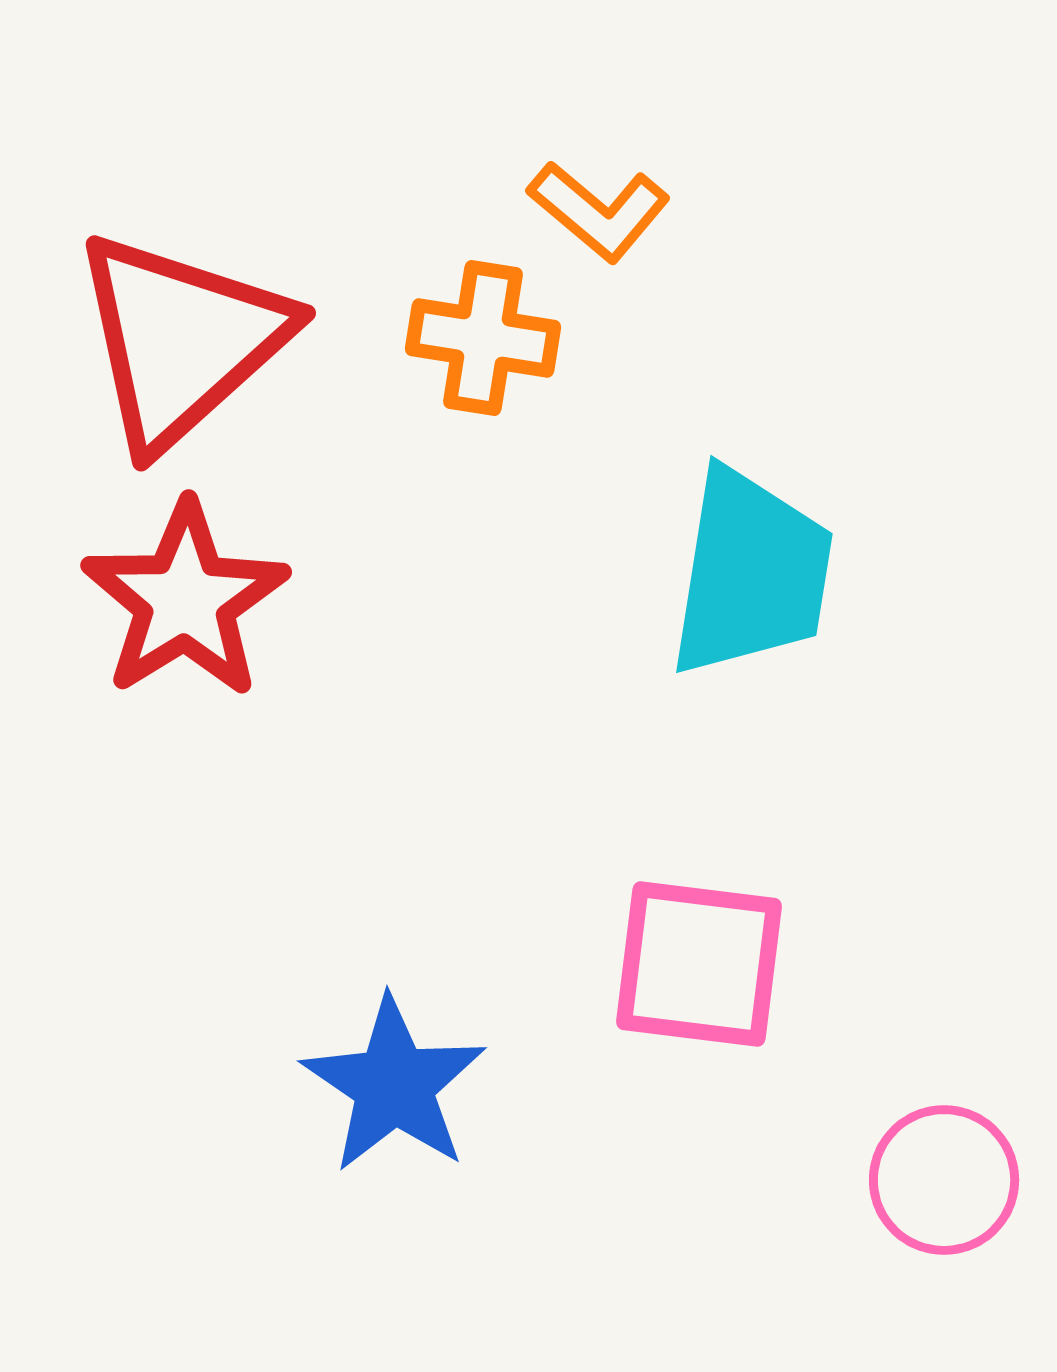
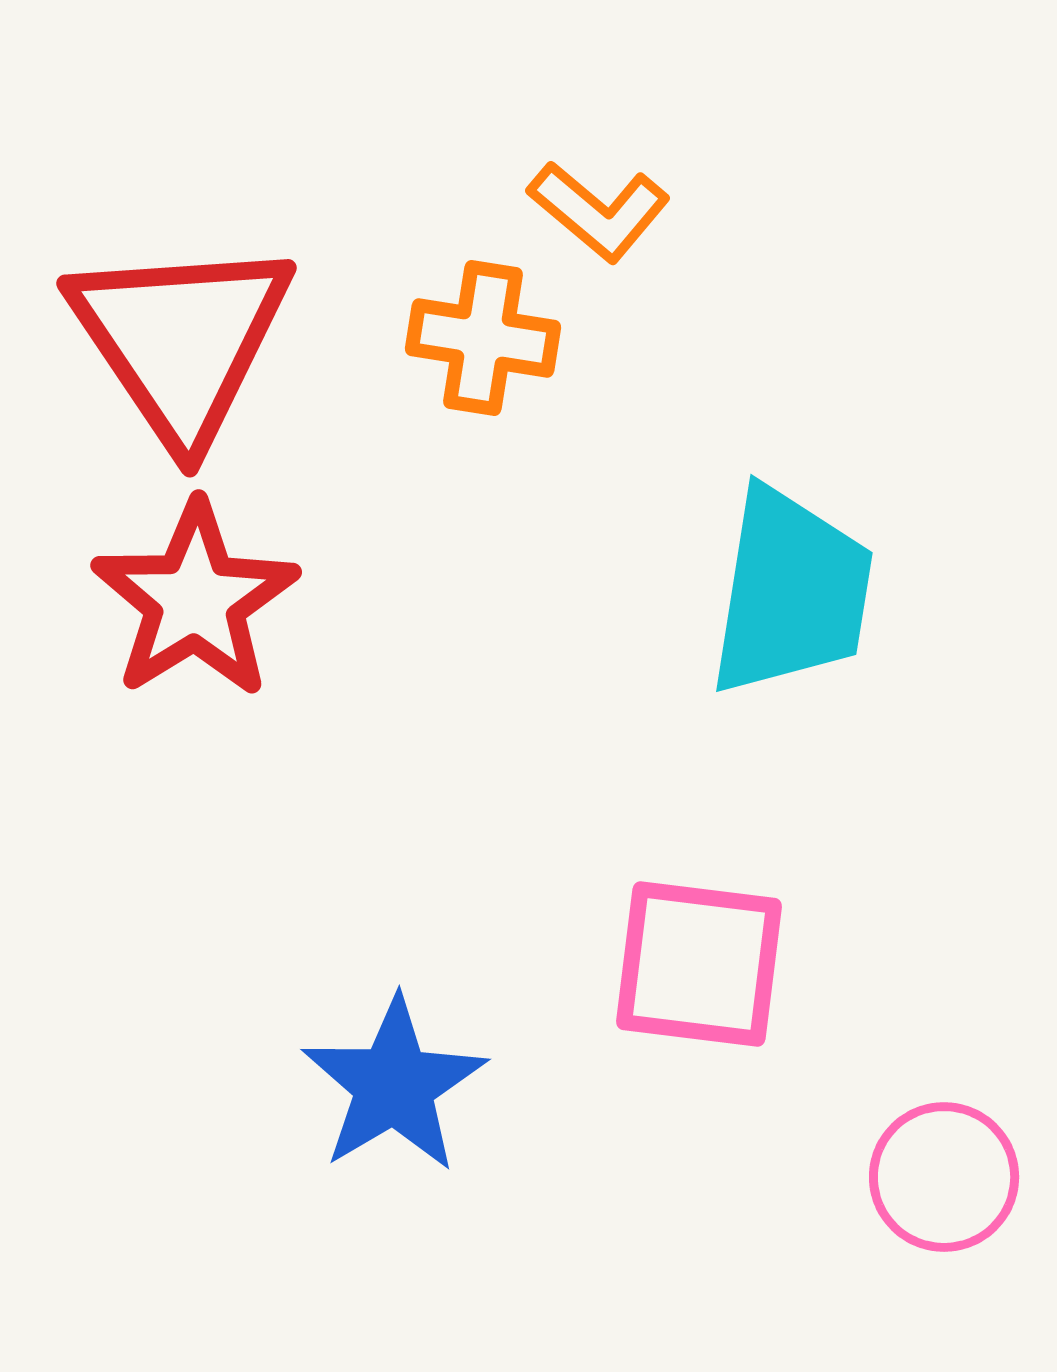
red triangle: rotated 22 degrees counterclockwise
cyan trapezoid: moved 40 px right, 19 px down
red star: moved 10 px right
blue star: rotated 7 degrees clockwise
pink circle: moved 3 px up
